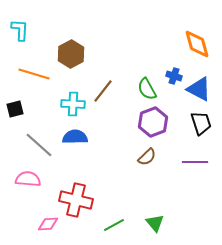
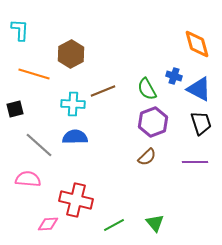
brown line: rotated 30 degrees clockwise
